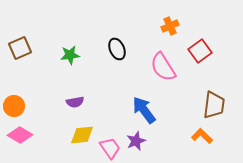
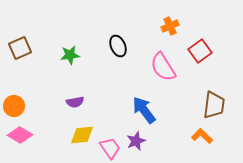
black ellipse: moved 1 px right, 3 px up
